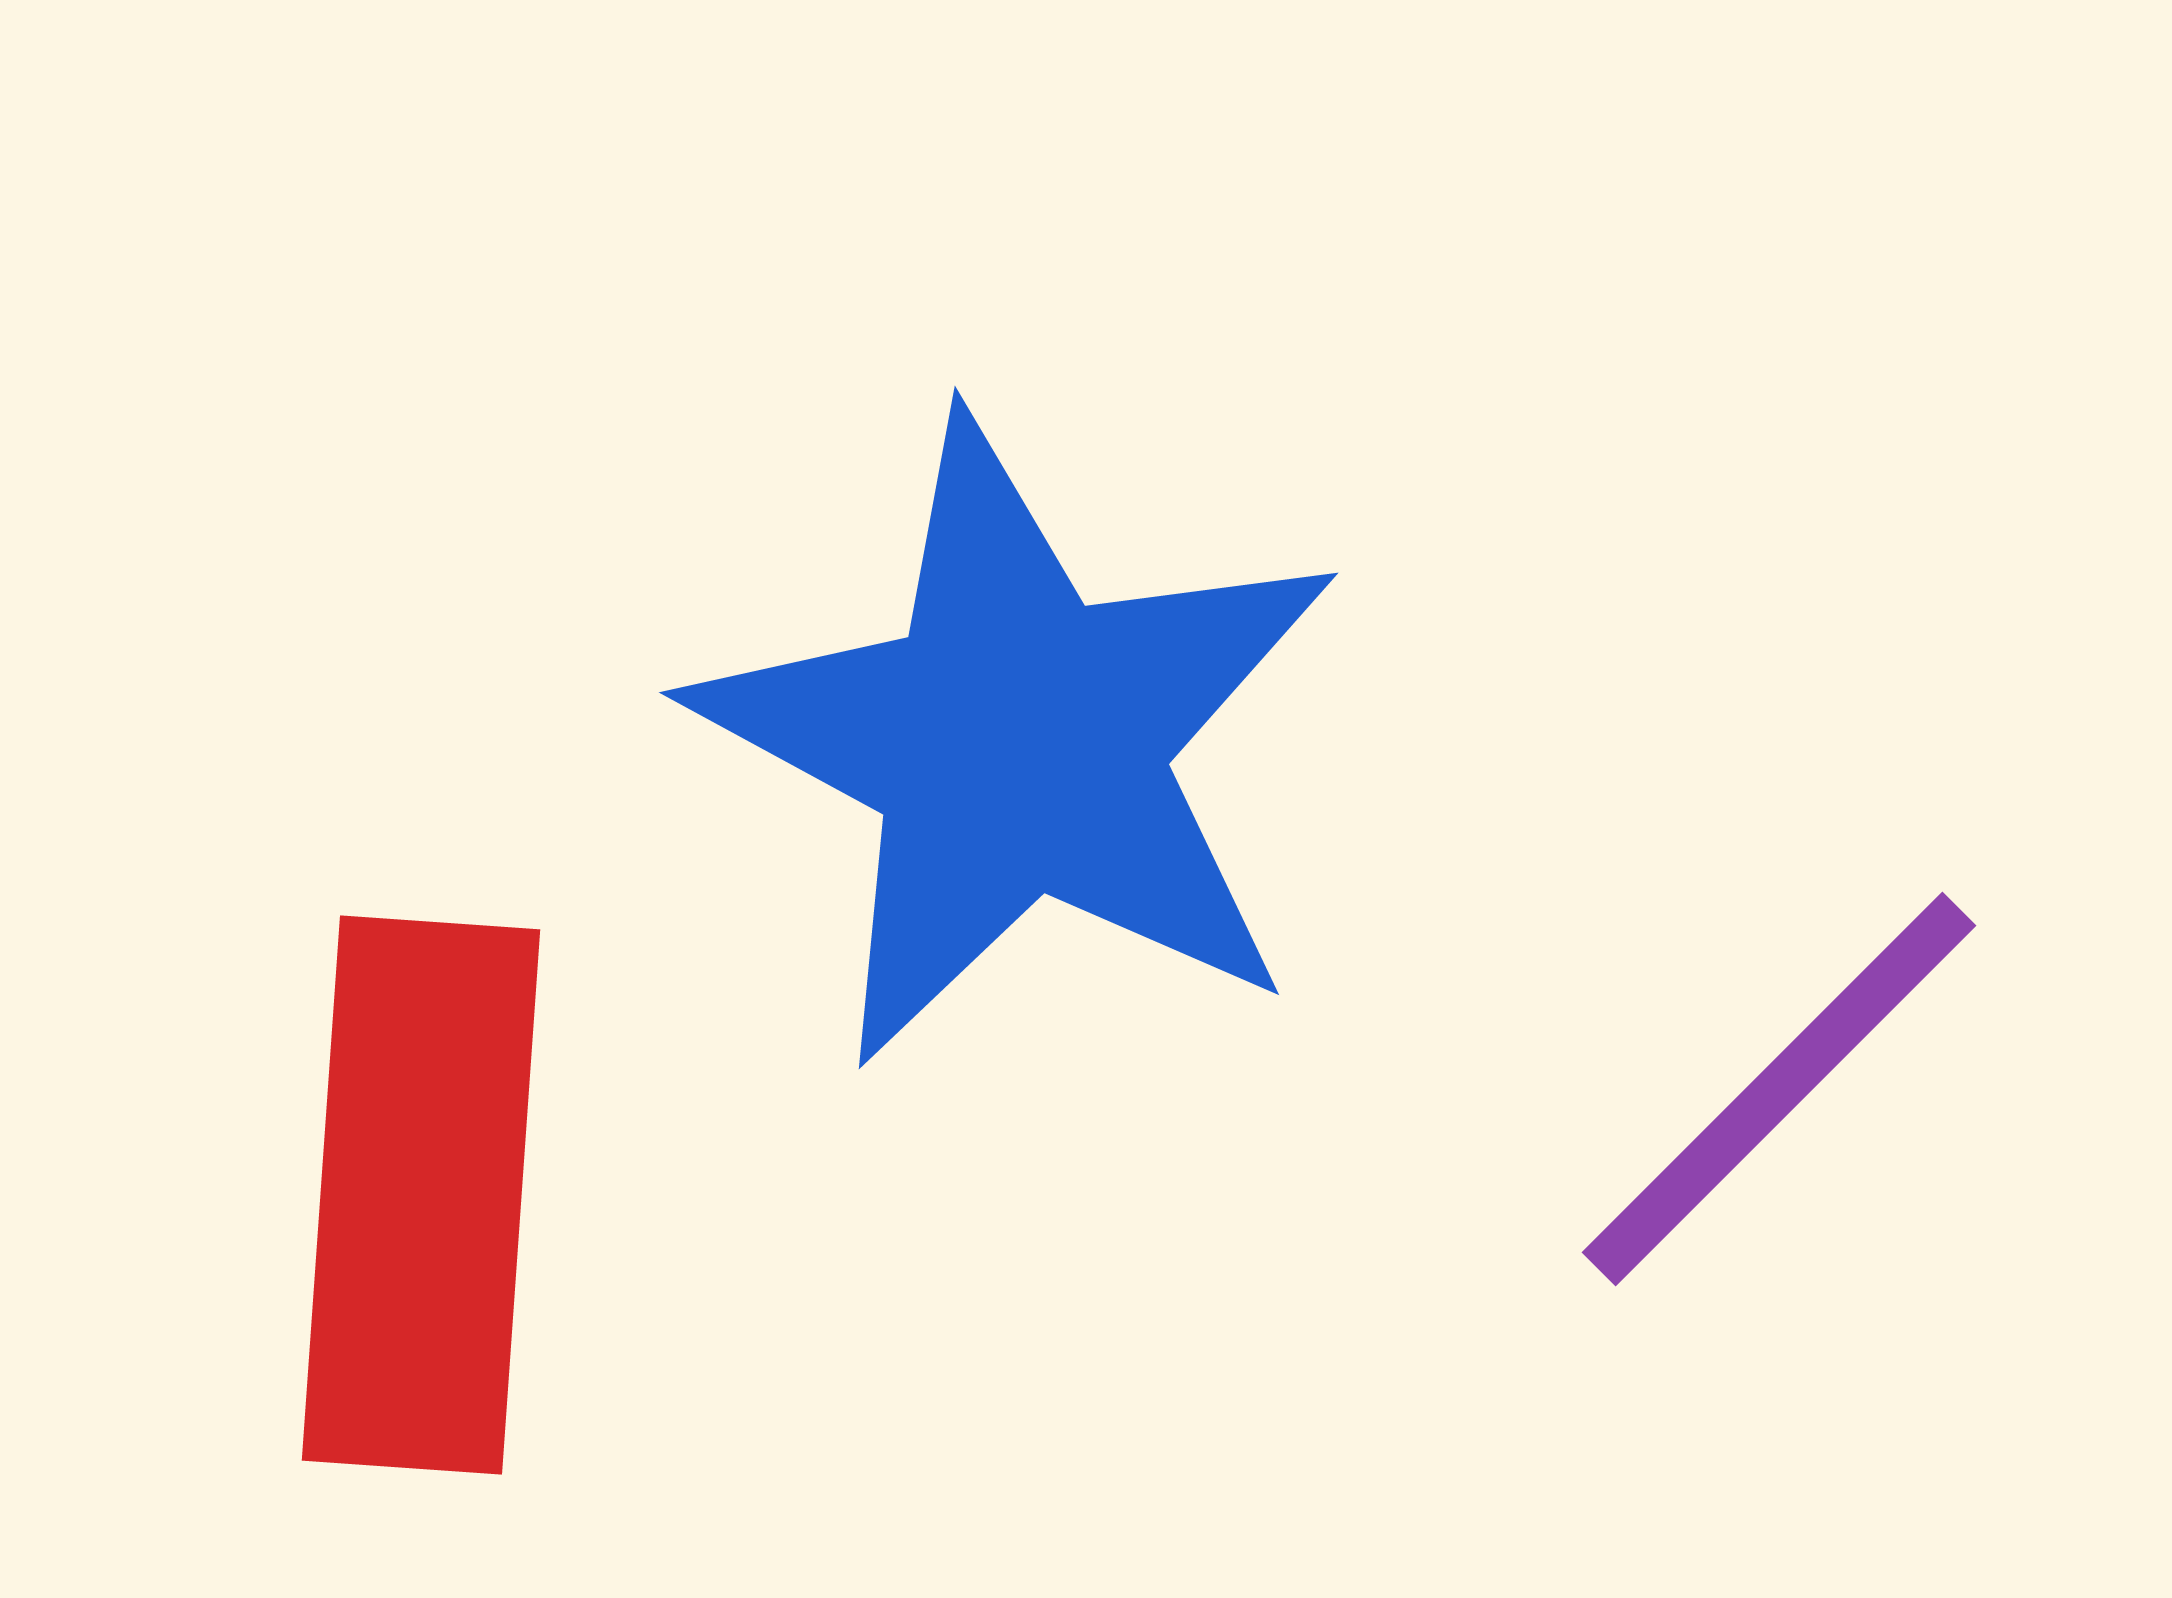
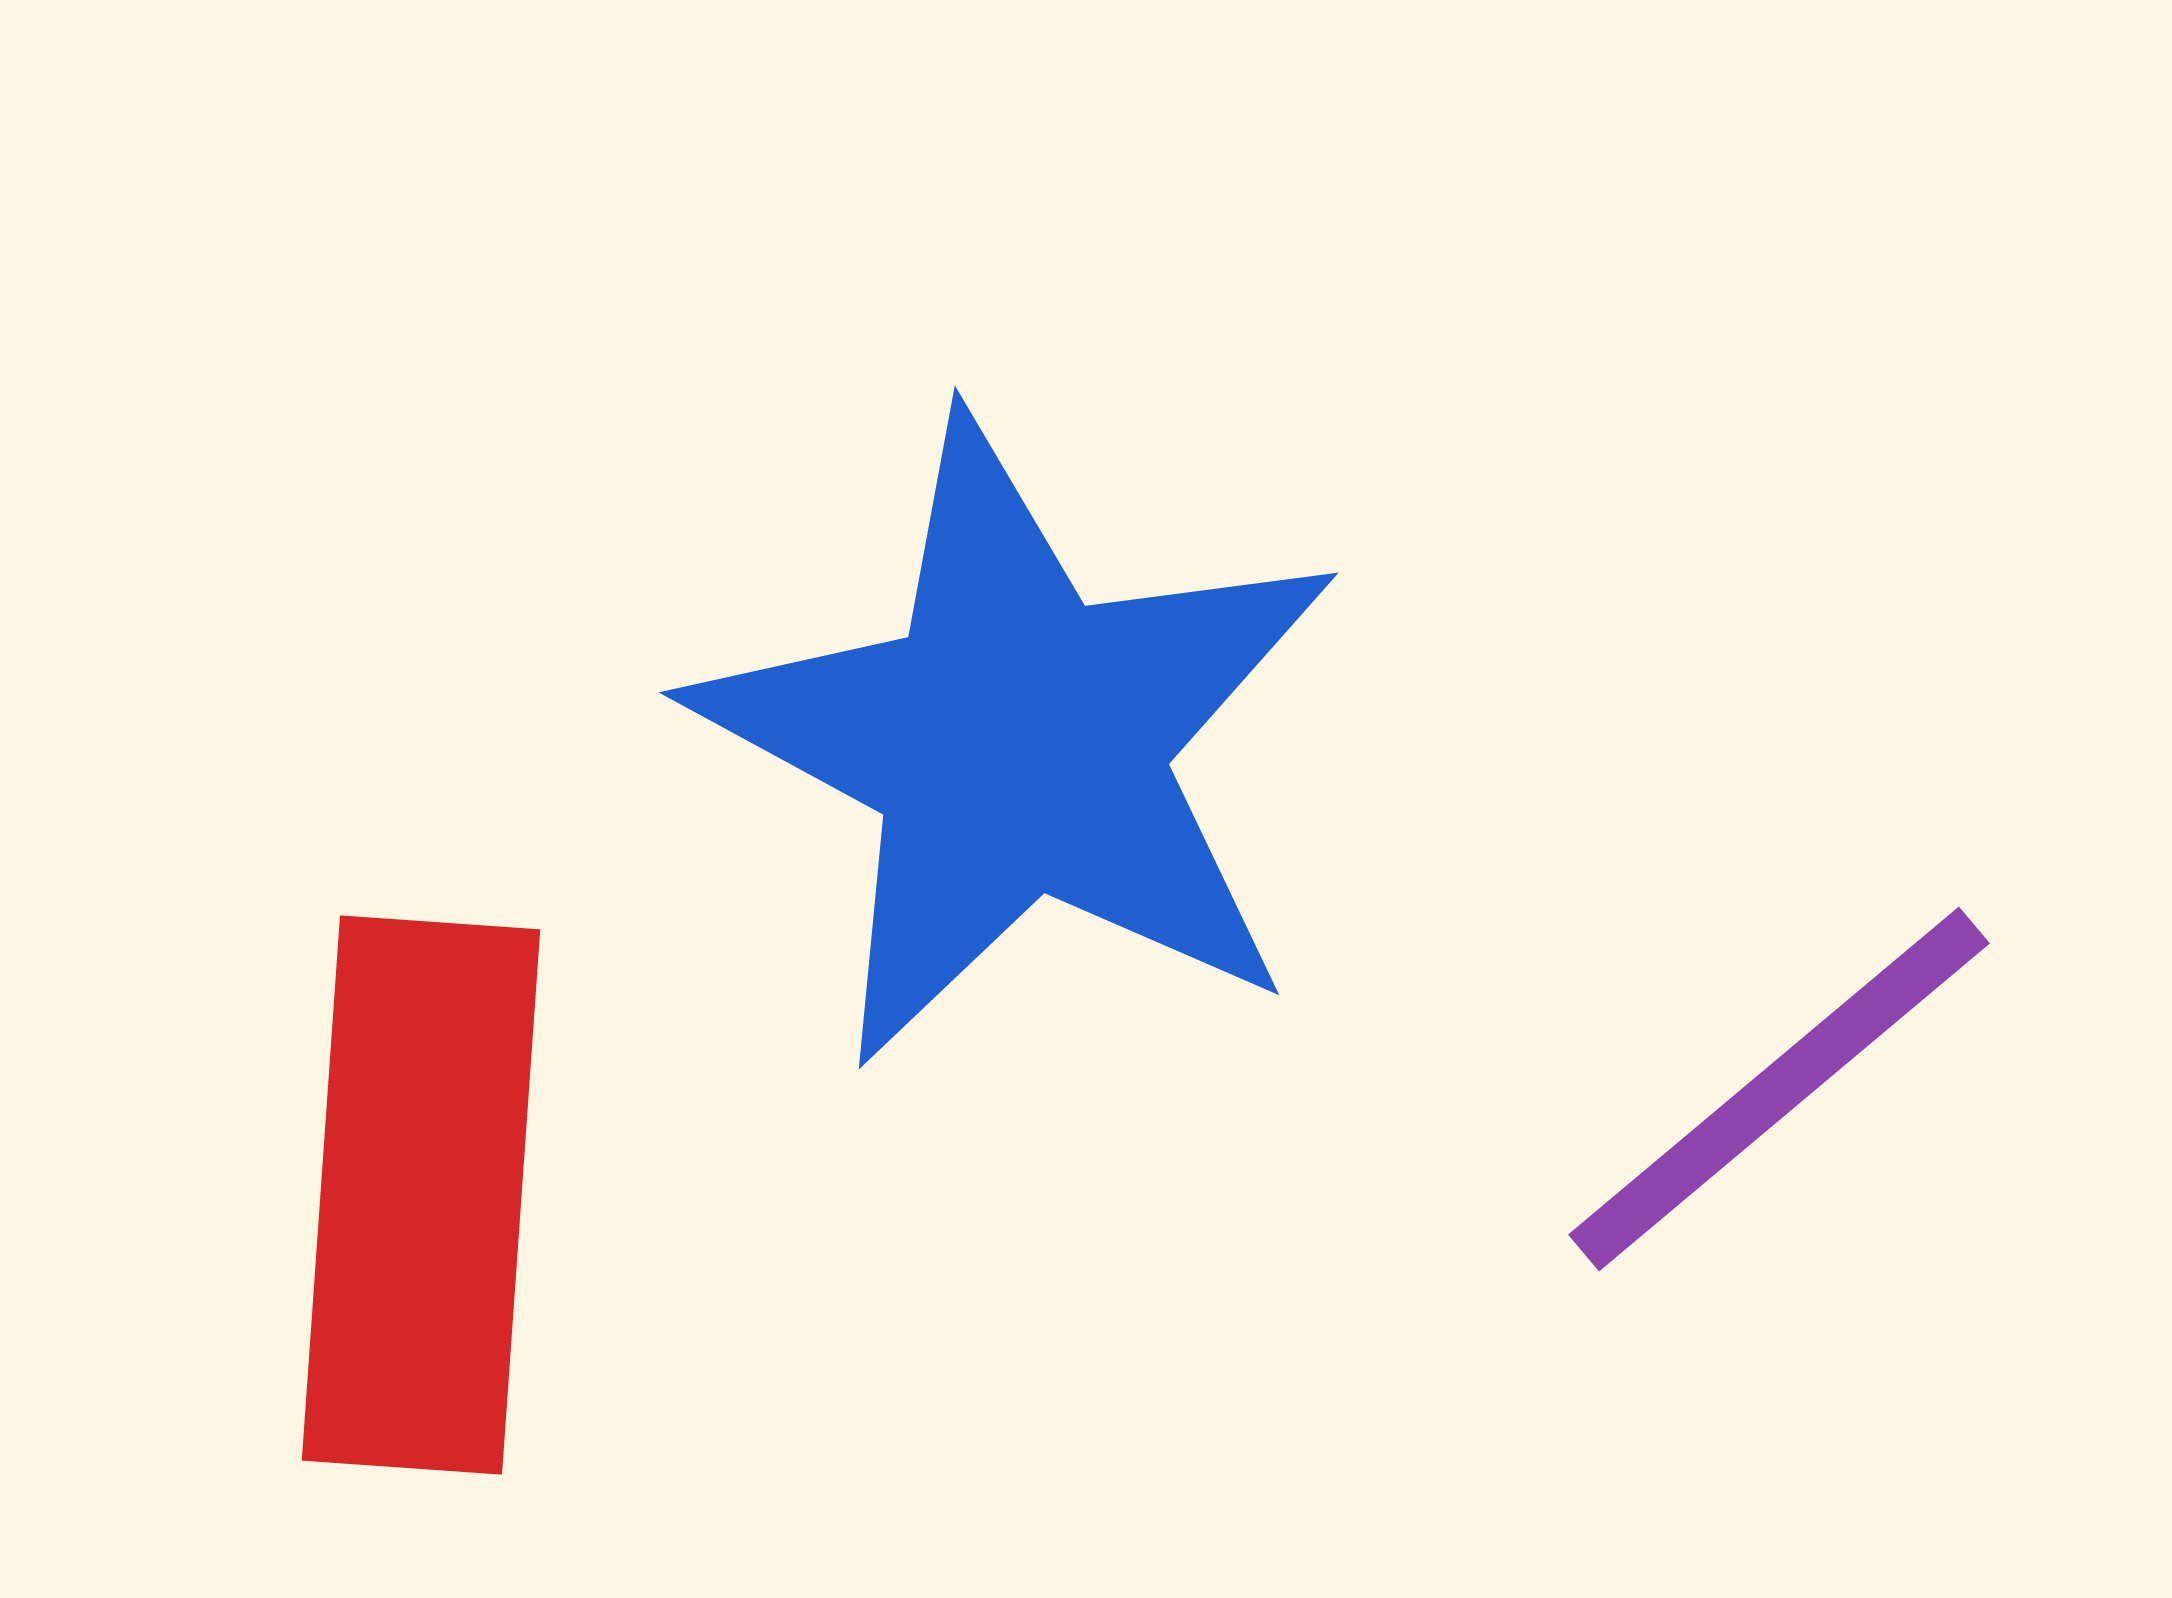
purple line: rotated 5 degrees clockwise
